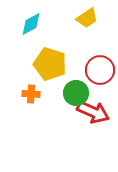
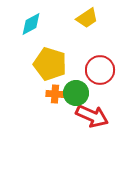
orange cross: moved 24 px right
red arrow: moved 1 px left, 4 px down
